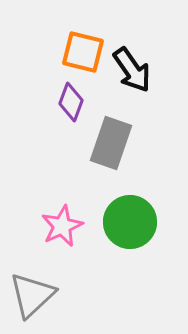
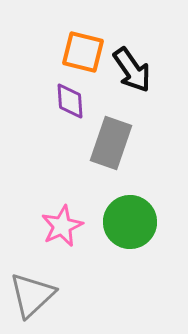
purple diamond: moved 1 px left, 1 px up; rotated 24 degrees counterclockwise
